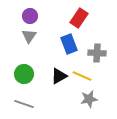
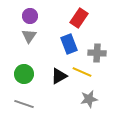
yellow line: moved 4 px up
